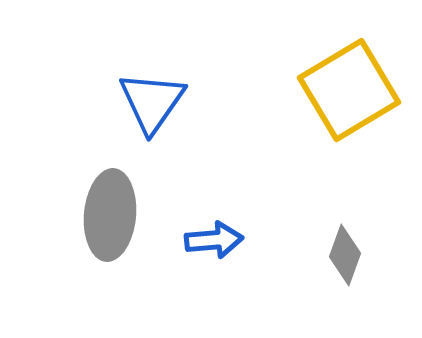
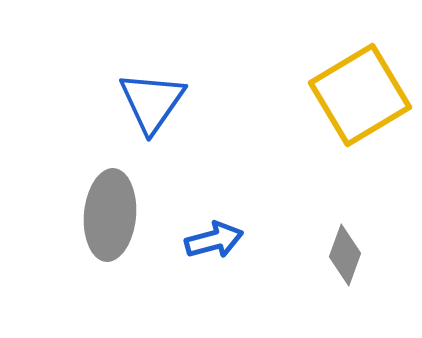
yellow square: moved 11 px right, 5 px down
blue arrow: rotated 10 degrees counterclockwise
